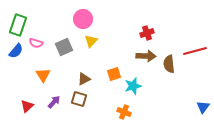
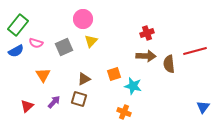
green rectangle: rotated 20 degrees clockwise
blue semicircle: rotated 21 degrees clockwise
cyan star: rotated 30 degrees clockwise
